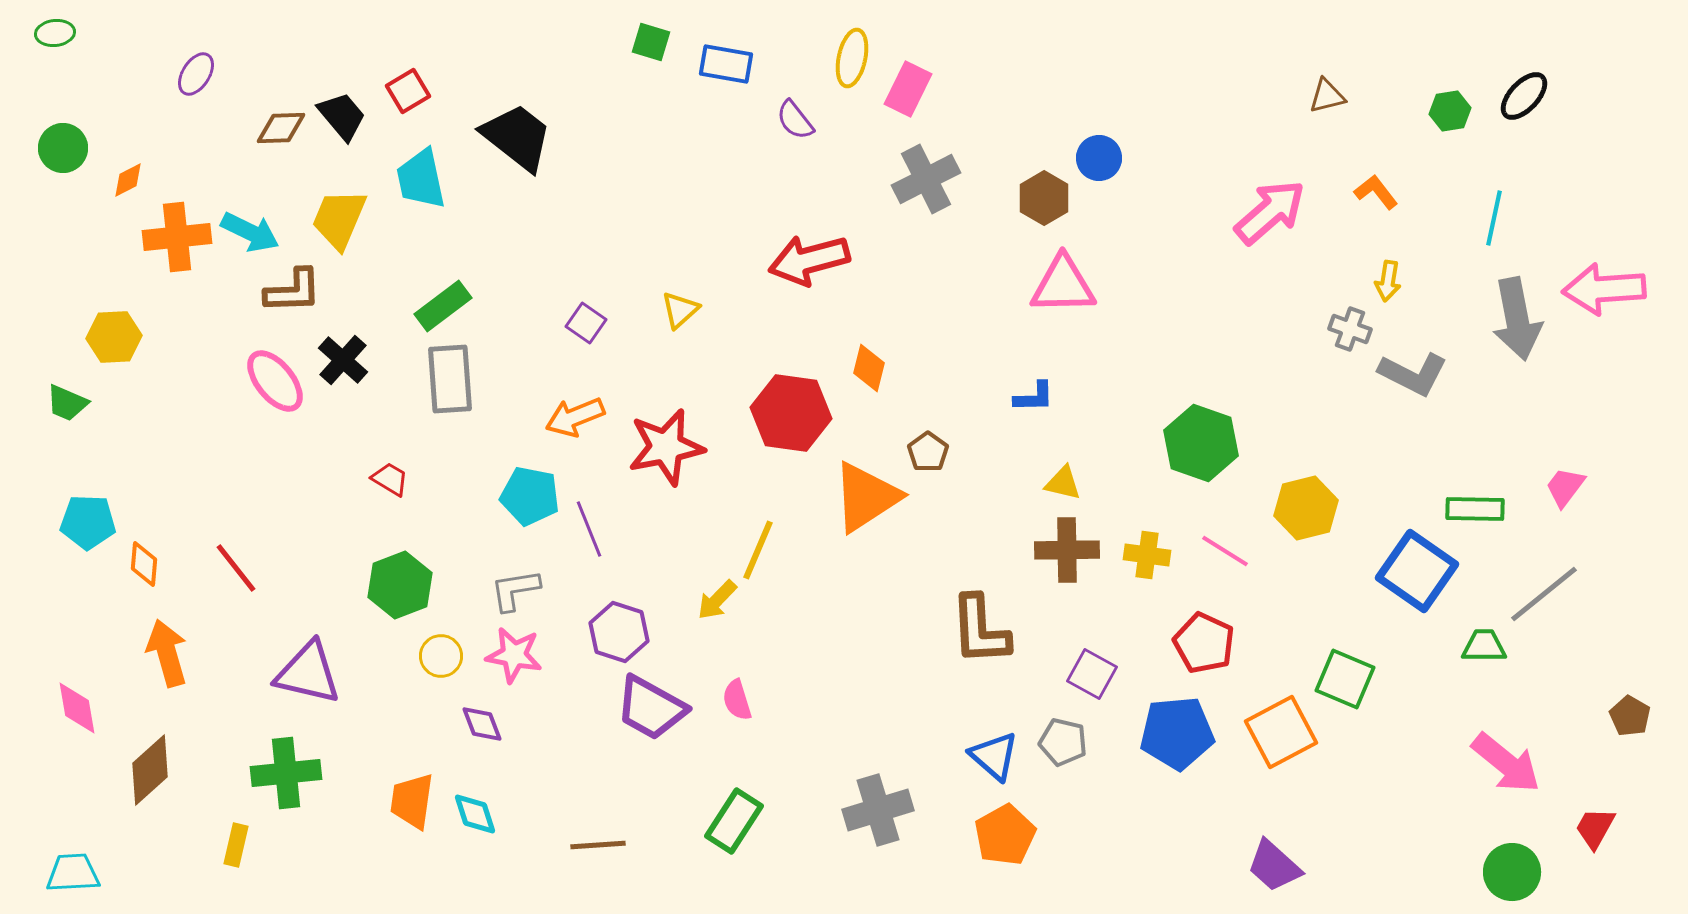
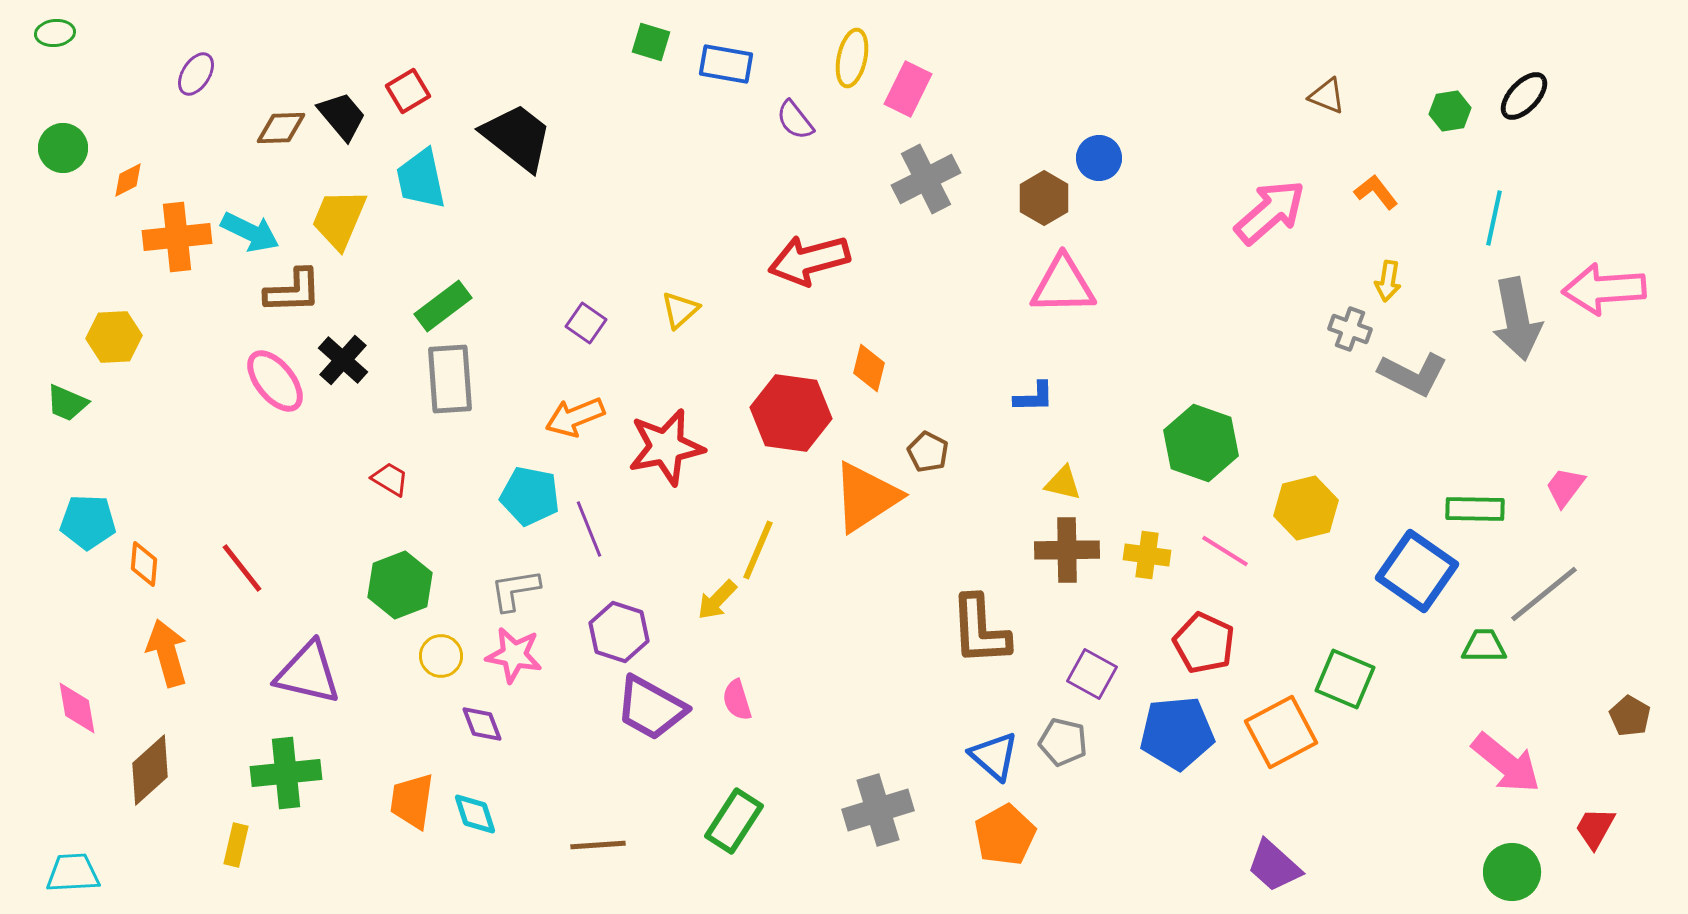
brown triangle at (1327, 96): rotated 36 degrees clockwise
brown pentagon at (928, 452): rotated 9 degrees counterclockwise
red line at (236, 568): moved 6 px right
